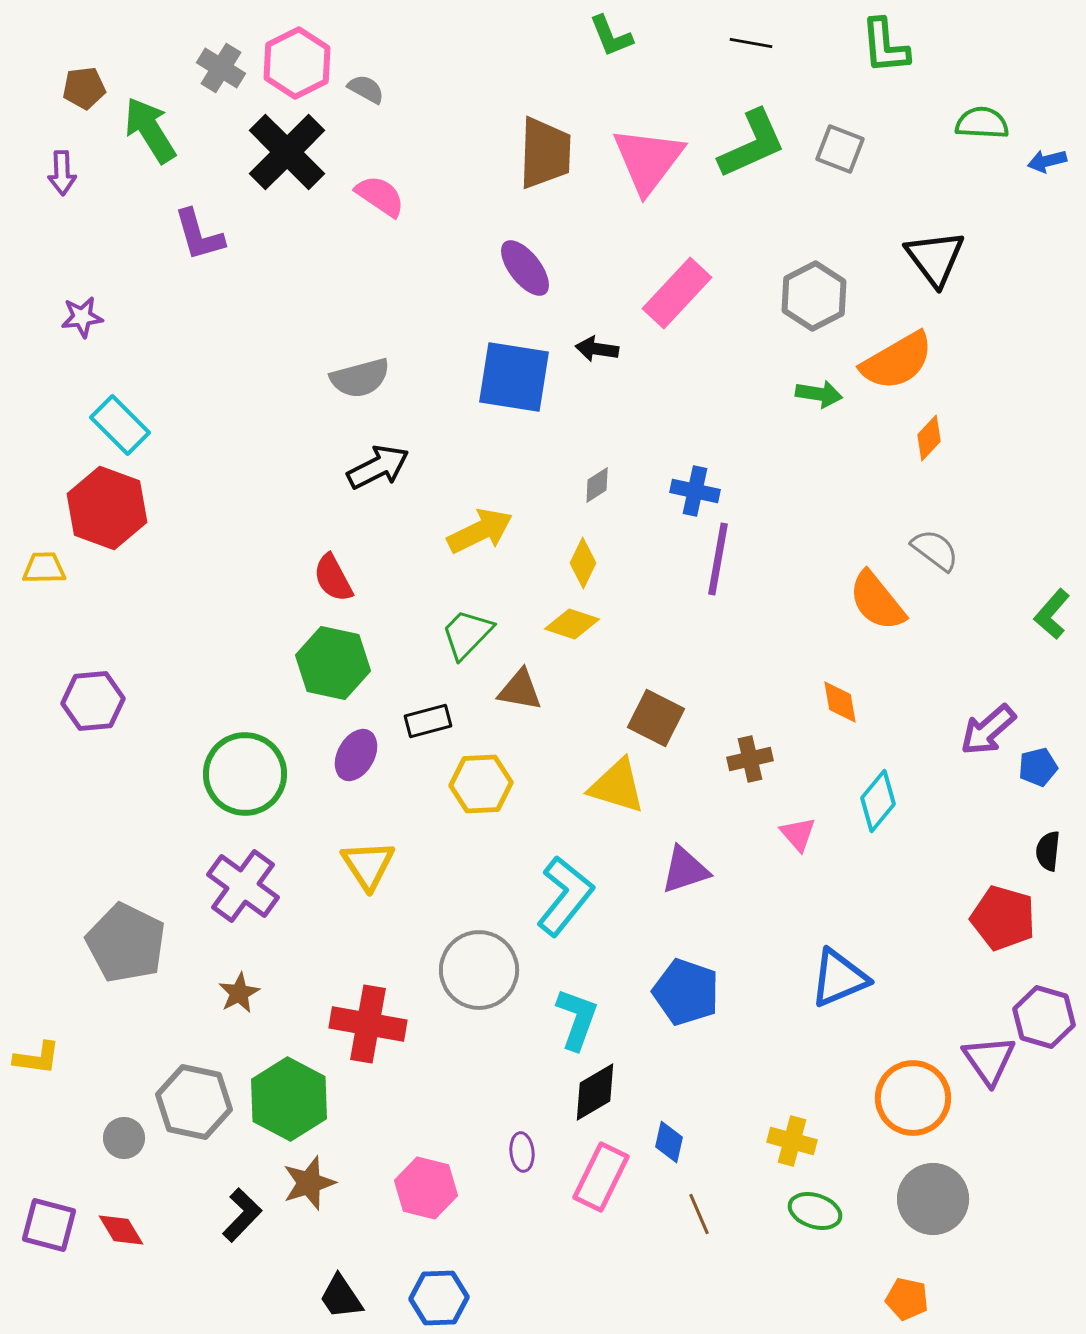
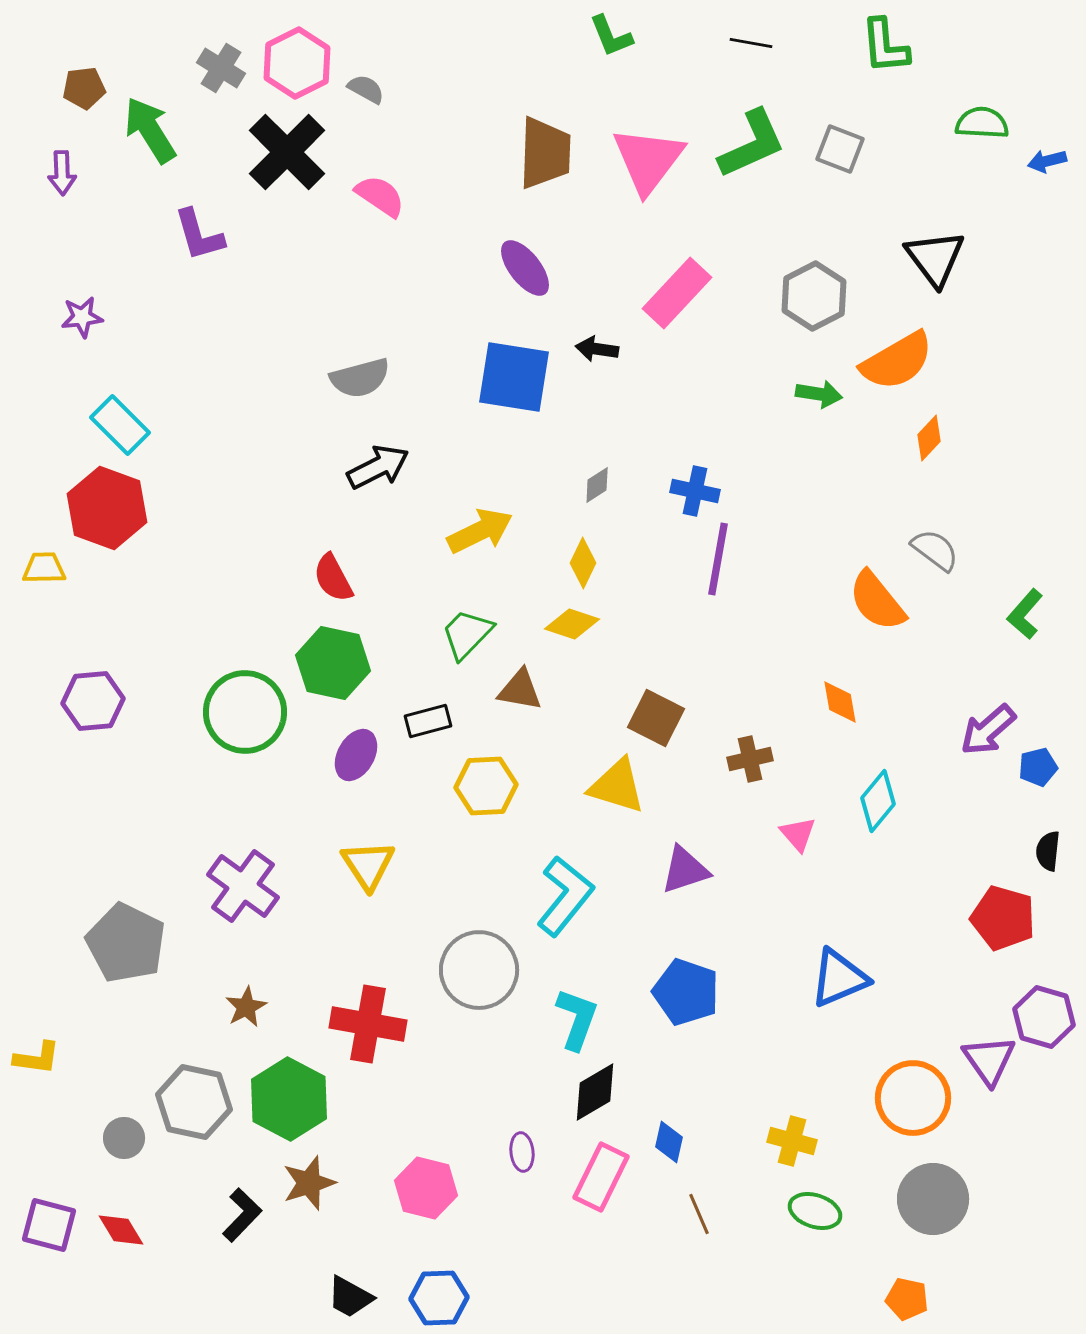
green L-shape at (1052, 614): moved 27 px left
green circle at (245, 774): moved 62 px up
yellow hexagon at (481, 784): moved 5 px right, 2 px down
brown star at (239, 993): moved 7 px right, 14 px down
black trapezoid at (341, 1297): moved 9 px right; rotated 27 degrees counterclockwise
